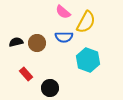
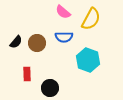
yellow semicircle: moved 5 px right, 3 px up
black semicircle: rotated 144 degrees clockwise
red rectangle: moved 1 px right; rotated 40 degrees clockwise
